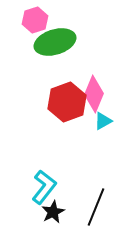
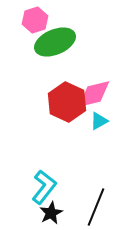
green ellipse: rotated 6 degrees counterclockwise
pink diamond: rotated 54 degrees clockwise
red hexagon: rotated 15 degrees counterclockwise
cyan triangle: moved 4 px left
black star: moved 2 px left, 1 px down
